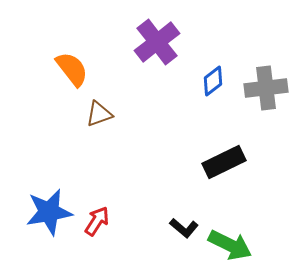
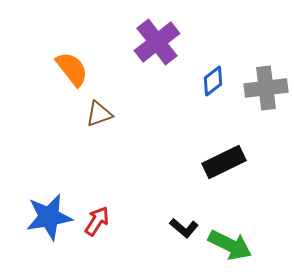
blue star: moved 5 px down
